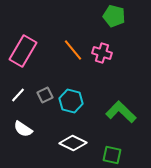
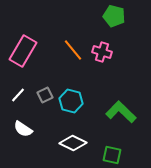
pink cross: moved 1 px up
